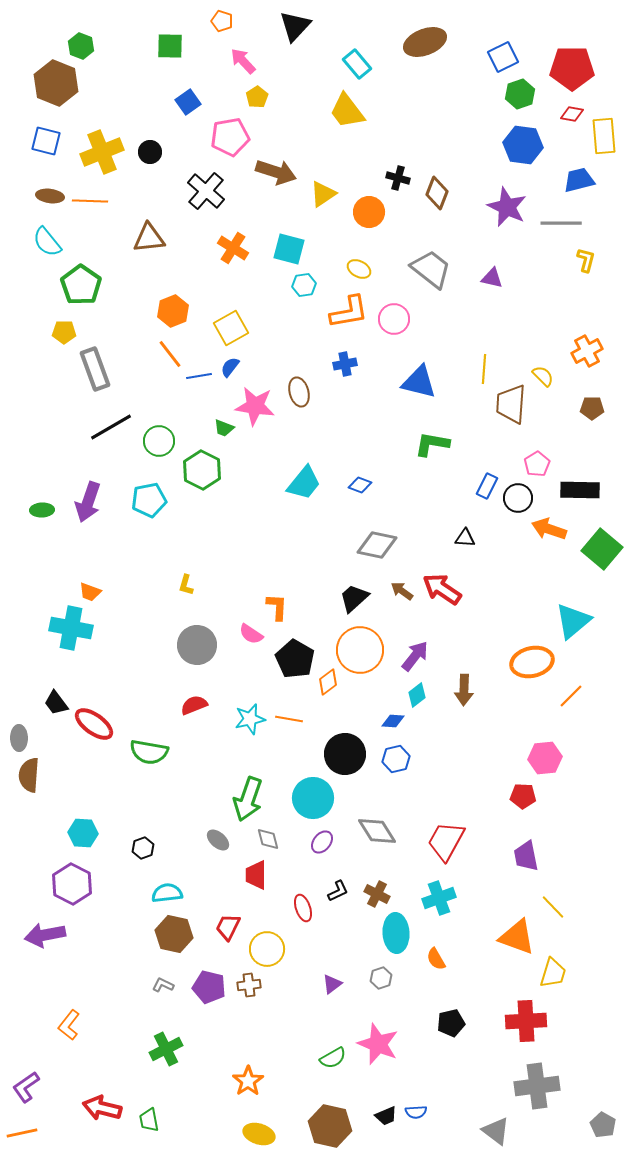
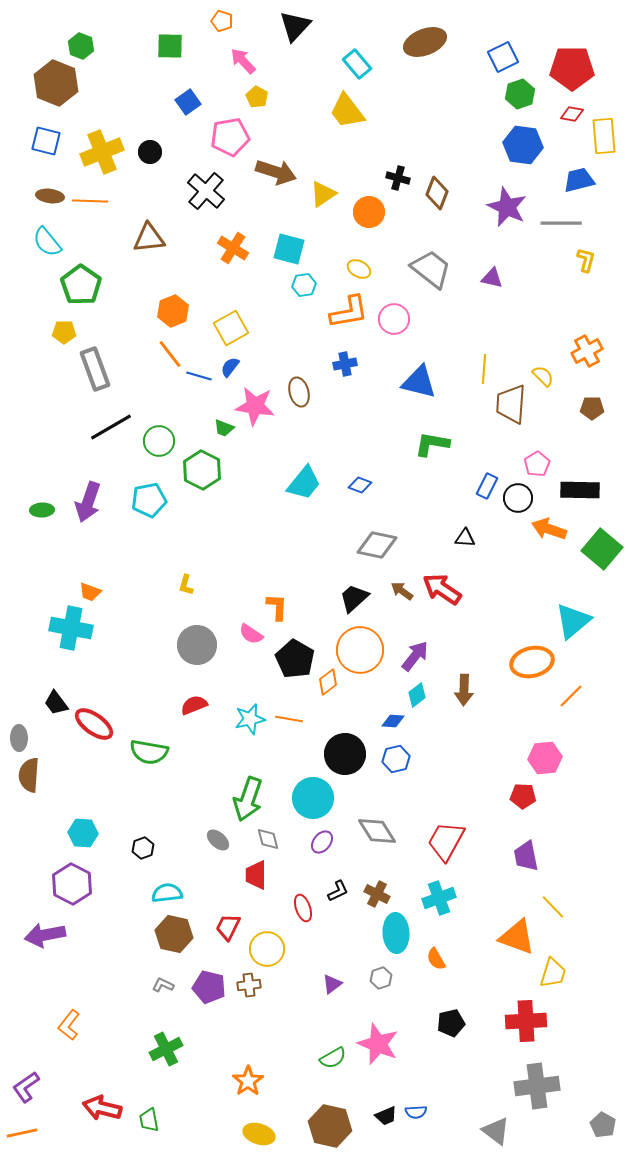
yellow pentagon at (257, 97): rotated 10 degrees counterclockwise
blue line at (199, 376): rotated 25 degrees clockwise
